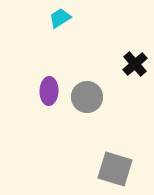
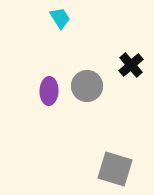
cyan trapezoid: rotated 90 degrees clockwise
black cross: moved 4 px left, 1 px down
gray circle: moved 11 px up
